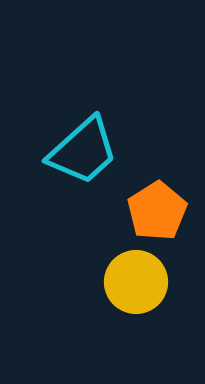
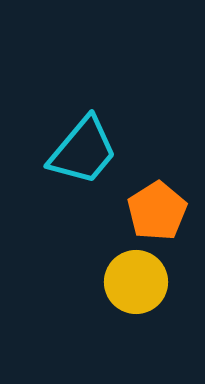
cyan trapezoid: rotated 8 degrees counterclockwise
